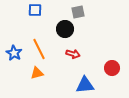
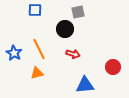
red circle: moved 1 px right, 1 px up
